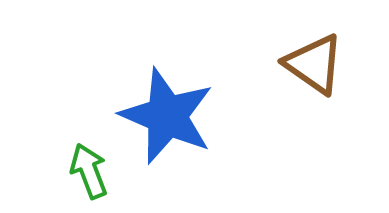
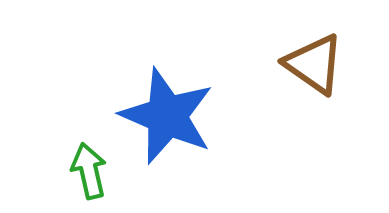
green arrow: rotated 8 degrees clockwise
